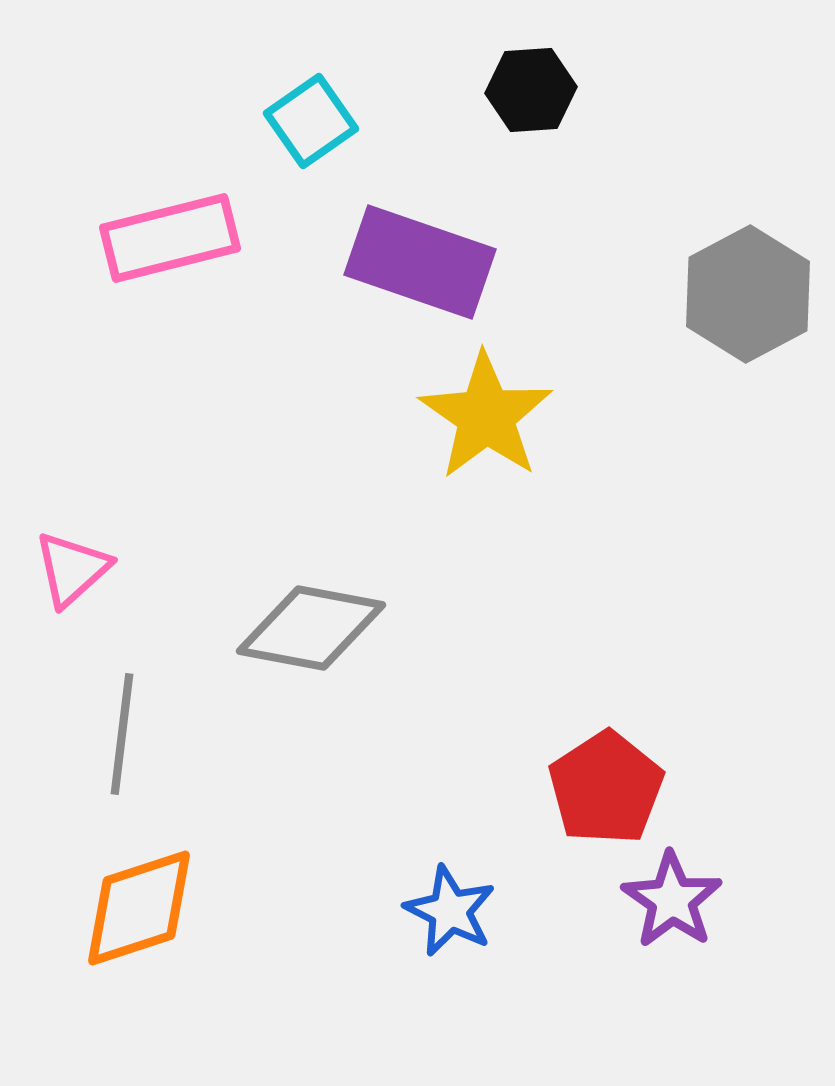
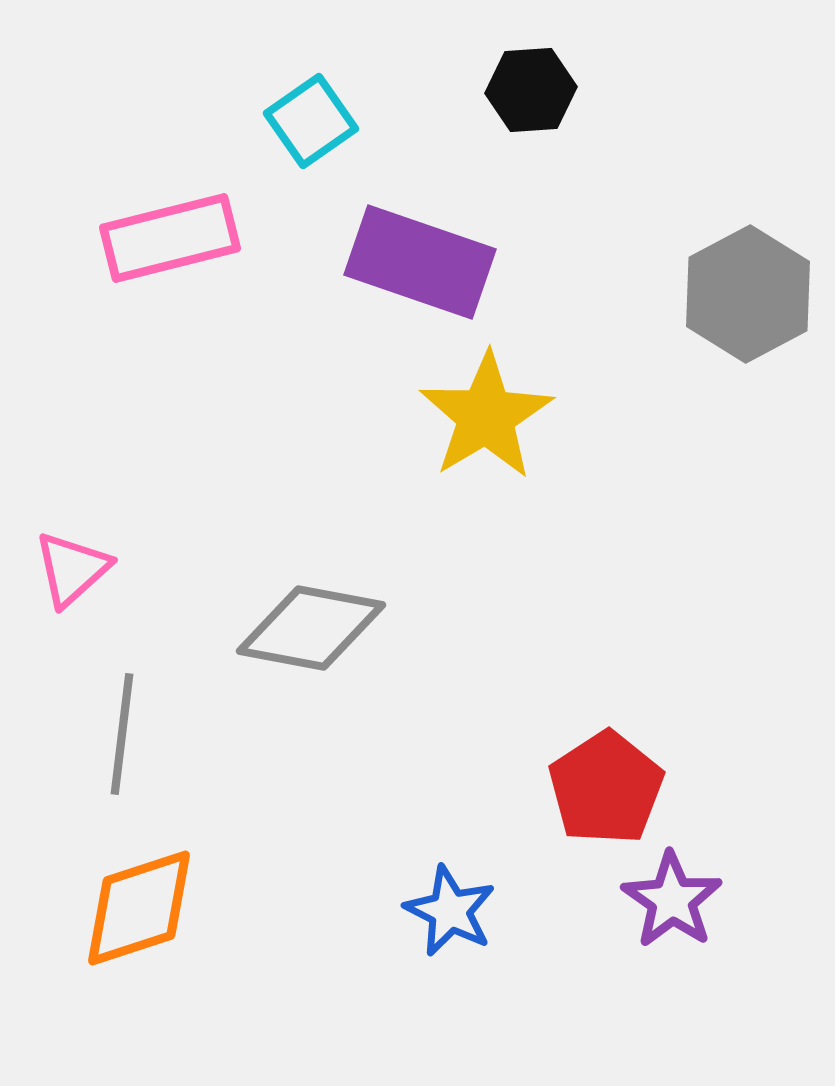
yellow star: rotated 6 degrees clockwise
